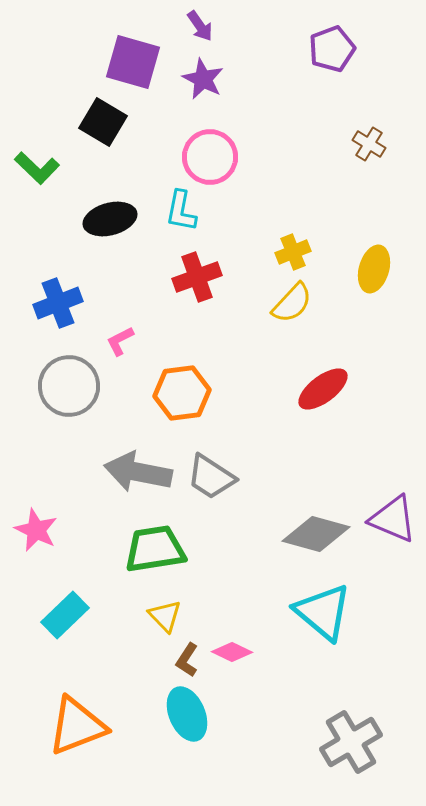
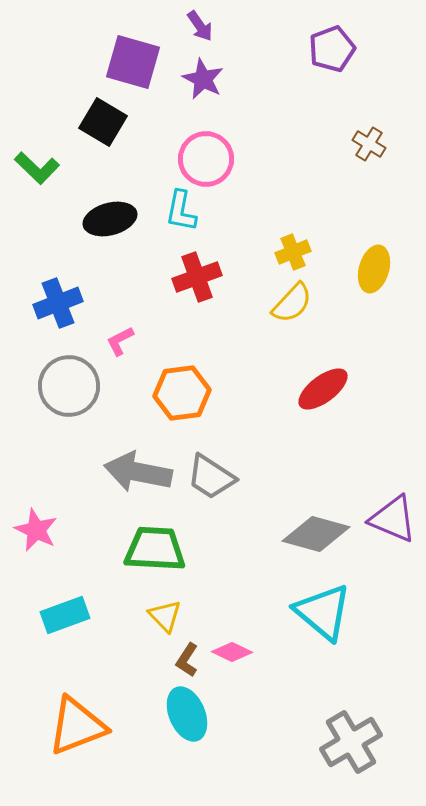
pink circle: moved 4 px left, 2 px down
green trapezoid: rotated 12 degrees clockwise
cyan rectangle: rotated 24 degrees clockwise
